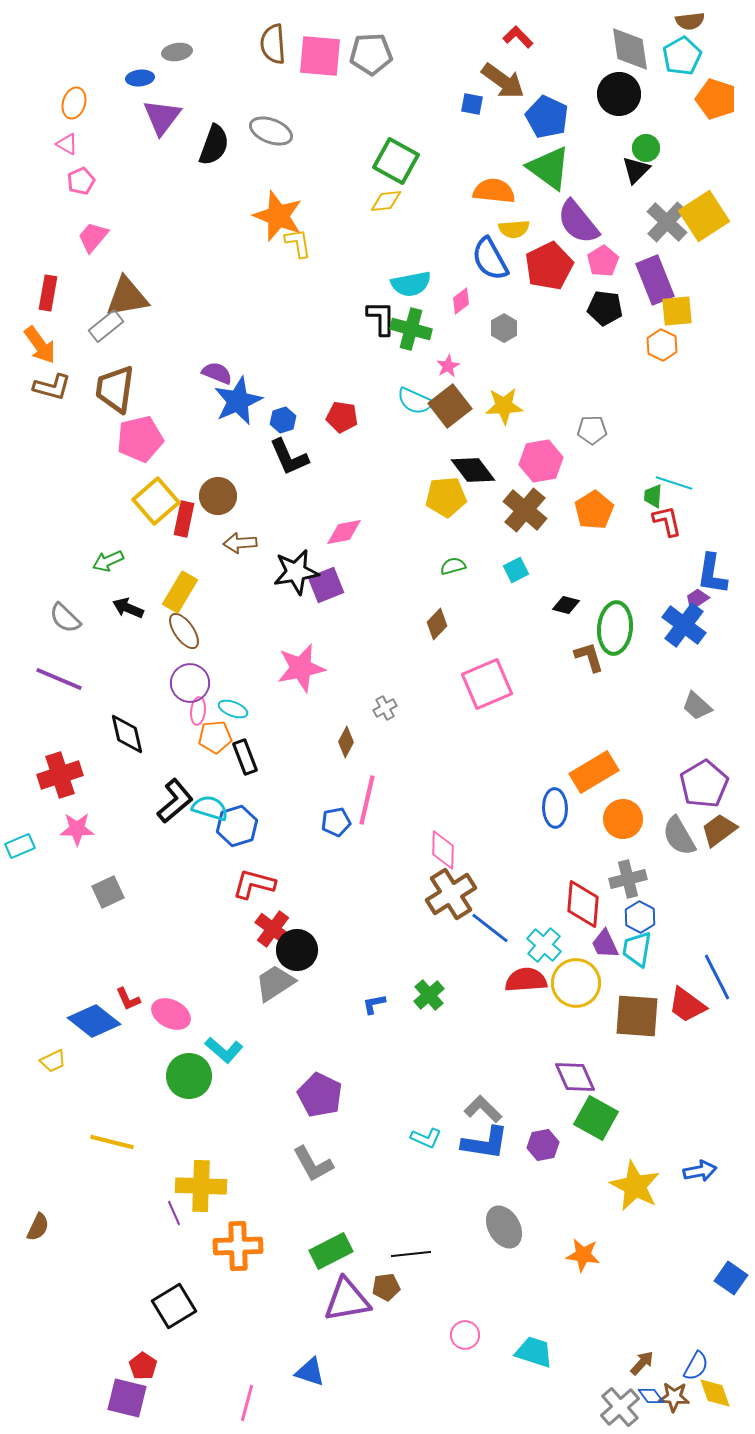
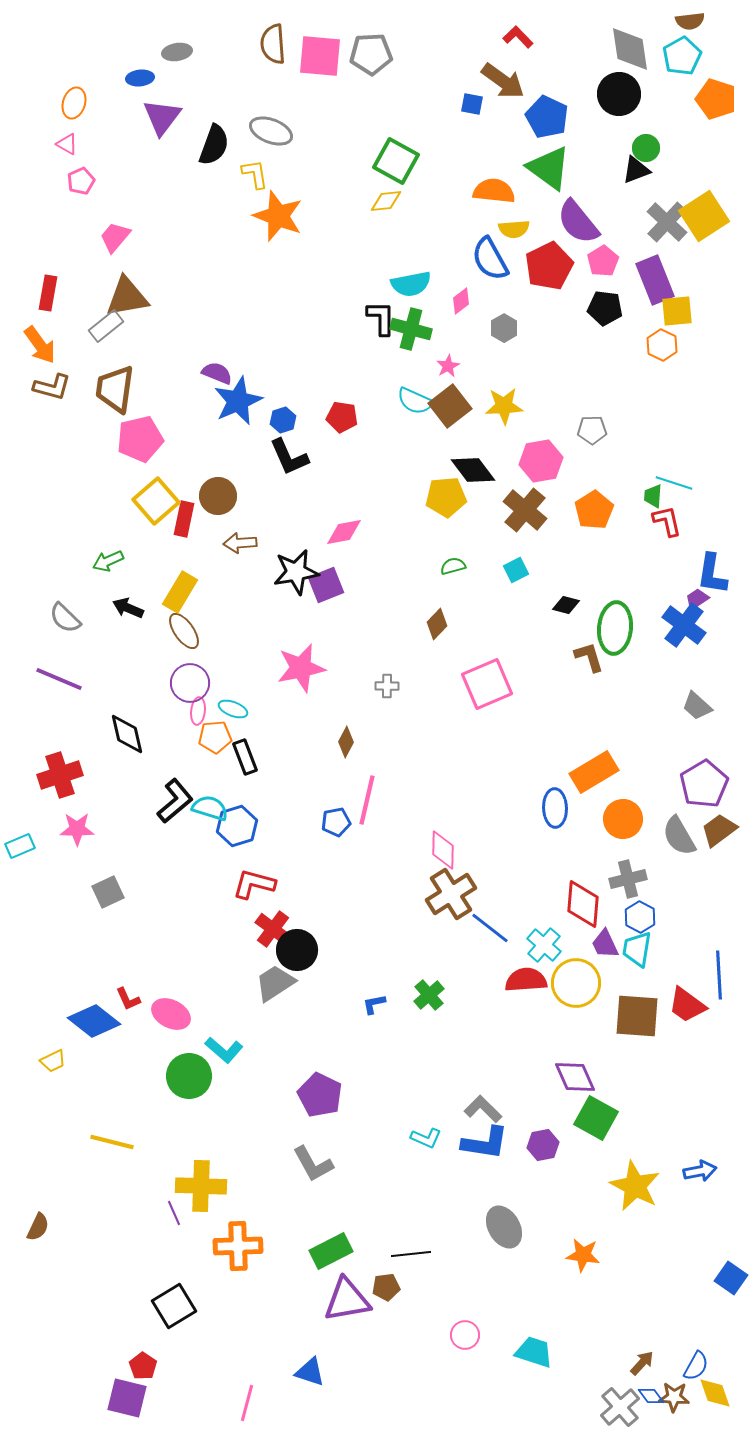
black triangle at (636, 170): rotated 24 degrees clockwise
pink trapezoid at (93, 237): moved 22 px right
yellow L-shape at (298, 243): moved 43 px left, 69 px up
gray cross at (385, 708): moved 2 px right, 22 px up; rotated 30 degrees clockwise
blue line at (717, 977): moved 2 px right, 2 px up; rotated 24 degrees clockwise
